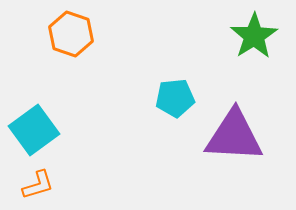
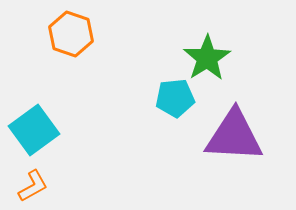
green star: moved 47 px left, 22 px down
orange L-shape: moved 5 px left, 1 px down; rotated 12 degrees counterclockwise
